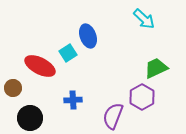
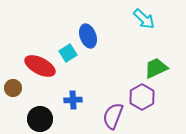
black circle: moved 10 px right, 1 px down
